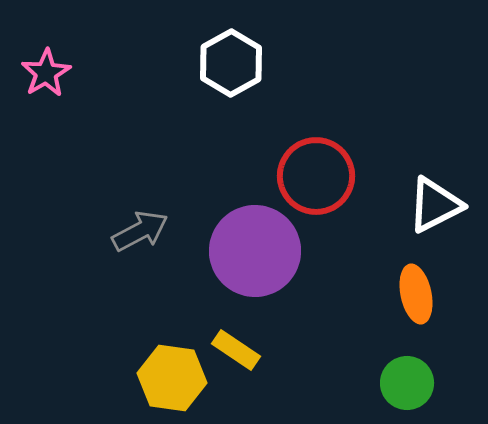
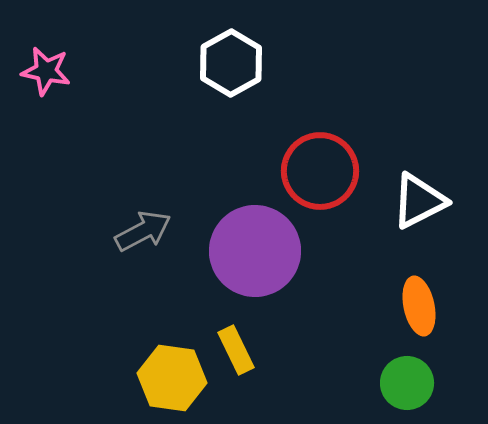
pink star: moved 2 px up; rotated 30 degrees counterclockwise
red circle: moved 4 px right, 5 px up
white triangle: moved 16 px left, 4 px up
gray arrow: moved 3 px right
orange ellipse: moved 3 px right, 12 px down
yellow rectangle: rotated 30 degrees clockwise
